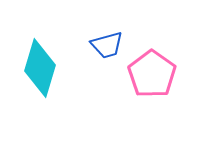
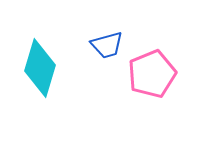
pink pentagon: rotated 15 degrees clockwise
